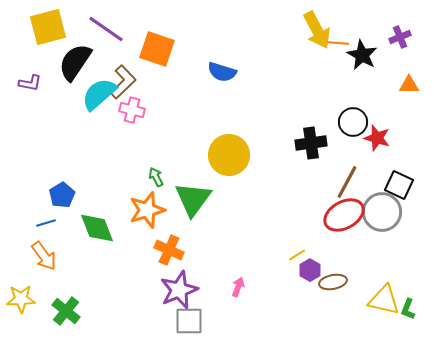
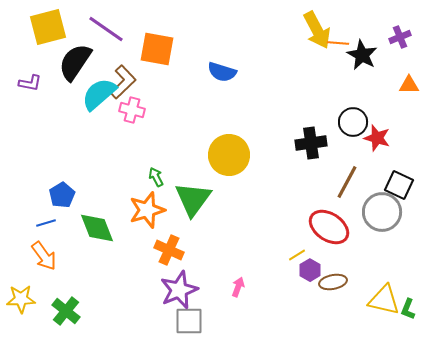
orange square: rotated 9 degrees counterclockwise
red ellipse: moved 15 px left, 12 px down; rotated 63 degrees clockwise
